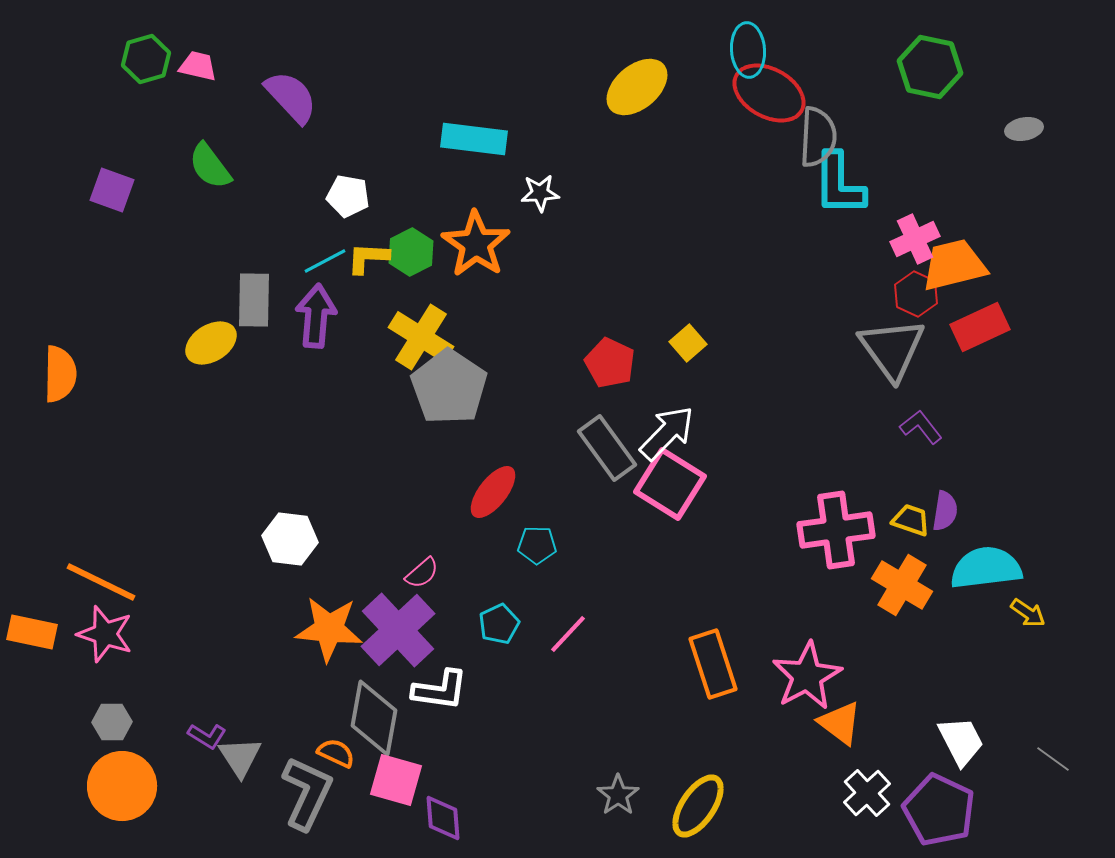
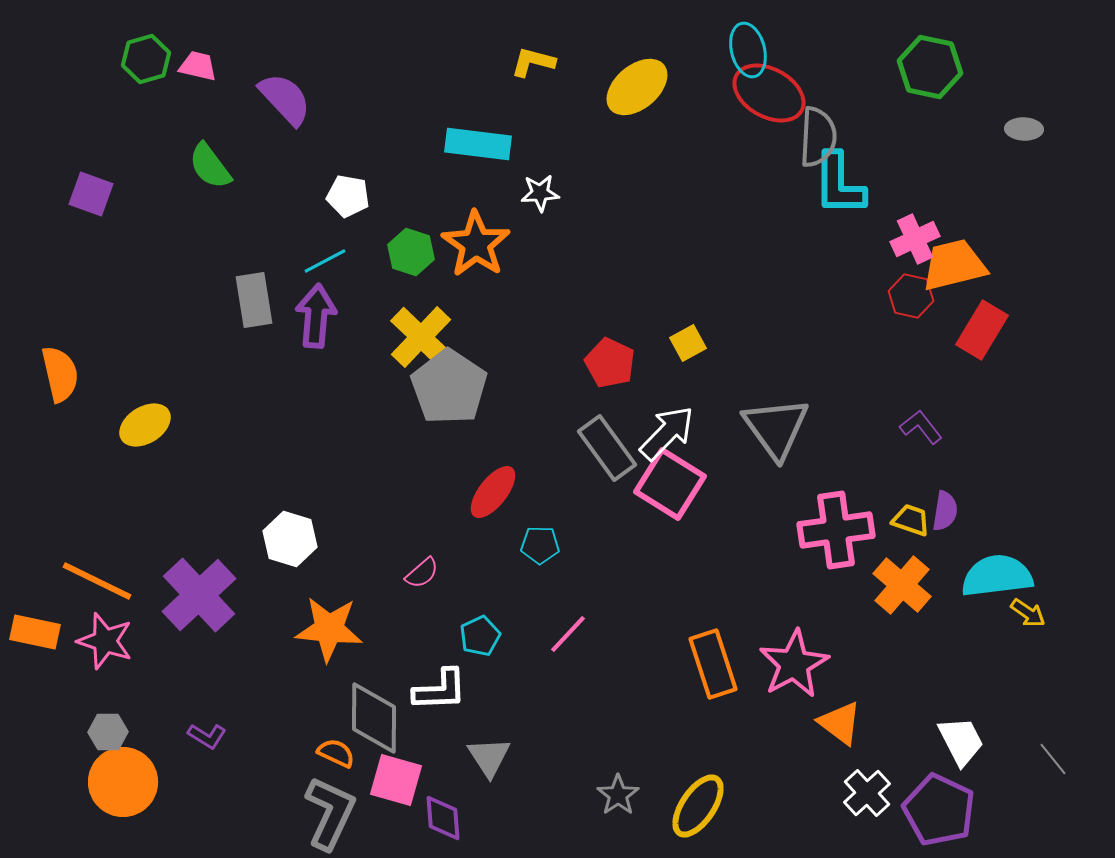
cyan ellipse at (748, 50): rotated 10 degrees counterclockwise
purple semicircle at (291, 97): moved 6 px left, 2 px down
gray ellipse at (1024, 129): rotated 12 degrees clockwise
cyan rectangle at (474, 139): moved 4 px right, 5 px down
purple square at (112, 190): moved 21 px left, 4 px down
green hexagon at (411, 252): rotated 15 degrees counterclockwise
yellow L-shape at (368, 258): moved 165 px right, 196 px up; rotated 12 degrees clockwise
red hexagon at (916, 294): moved 5 px left, 2 px down; rotated 12 degrees counterclockwise
gray rectangle at (254, 300): rotated 10 degrees counterclockwise
red rectangle at (980, 327): moved 2 px right, 3 px down; rotated 34 degrees counterclockwise
yellow cross at (421, 337): rotated 12 degrees clockwise
yellow ellipse at (211, 343): moved 66 px left, 82 px down
yellow square at (688, 343): rotated 12 degrees clockwise
gray triangle at (892, 349): moved 116 px left, 79 px down
orange semicircle at (60, 374): rotated 14 degrees counterclockwise
white hexagon at (290, 539): rotated 10 degrees clockwise
cyan pentagon at (537, 545): moved 3 px right
cyan semicircle at (986, 568): moved 11 px right, 8 px down
orange line at (101, 582): moved 4 px left, 1 px up
orange cross at (902, 585): rotated 10 degrees clockwise
cyan pentagon at (499, 624): moved 19 px left, 12 px down
purple cross at (398, 630): moved 199 px left, 35 px up
orange rectangle at (32, 632): moved 3 px right
pink star at (105, 634): moved 7 px down
pink star at (807, 676): moved 13 px left, 12 px up
white L-shape at (440, 690): rotated 10 degrees counterclockwise
gray diamond at (374, 718): rotated 10 degrees counterclockwise
gray hexagon at (112, 722): moved 4 px left, 10 px down
gray triangle at (240, 757): moved 249 px right
gray line at (1053, 759): rotated 15 degrees clockwise
orange circle at (122, 786): moved 1 px right, 4 px up
gray L-shape at (307, 793): moved 23 px right, 20 px down
